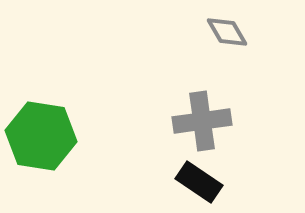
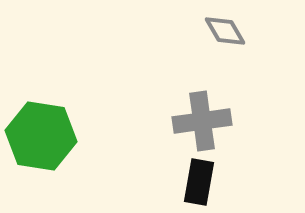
gray diamond: moved 2 px left, 1 px up
black rectangle: rotated 66 degrees clockwise
